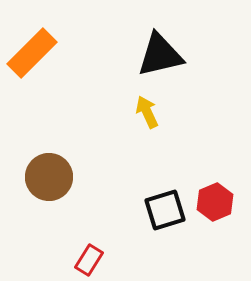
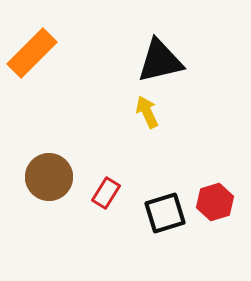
black triangle: moved 6 px down
red hexagon: rotated 6 degrees clockwise
black square: moved 3 px down
red rectangle: moved 17 px right, 67 px up
